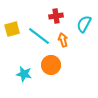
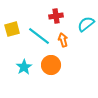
cyan semicircle: moved 2 px right; rotated 24 degrees clockwise
cyan star: moved 7 px up; rotated 28 degrees clockwise
